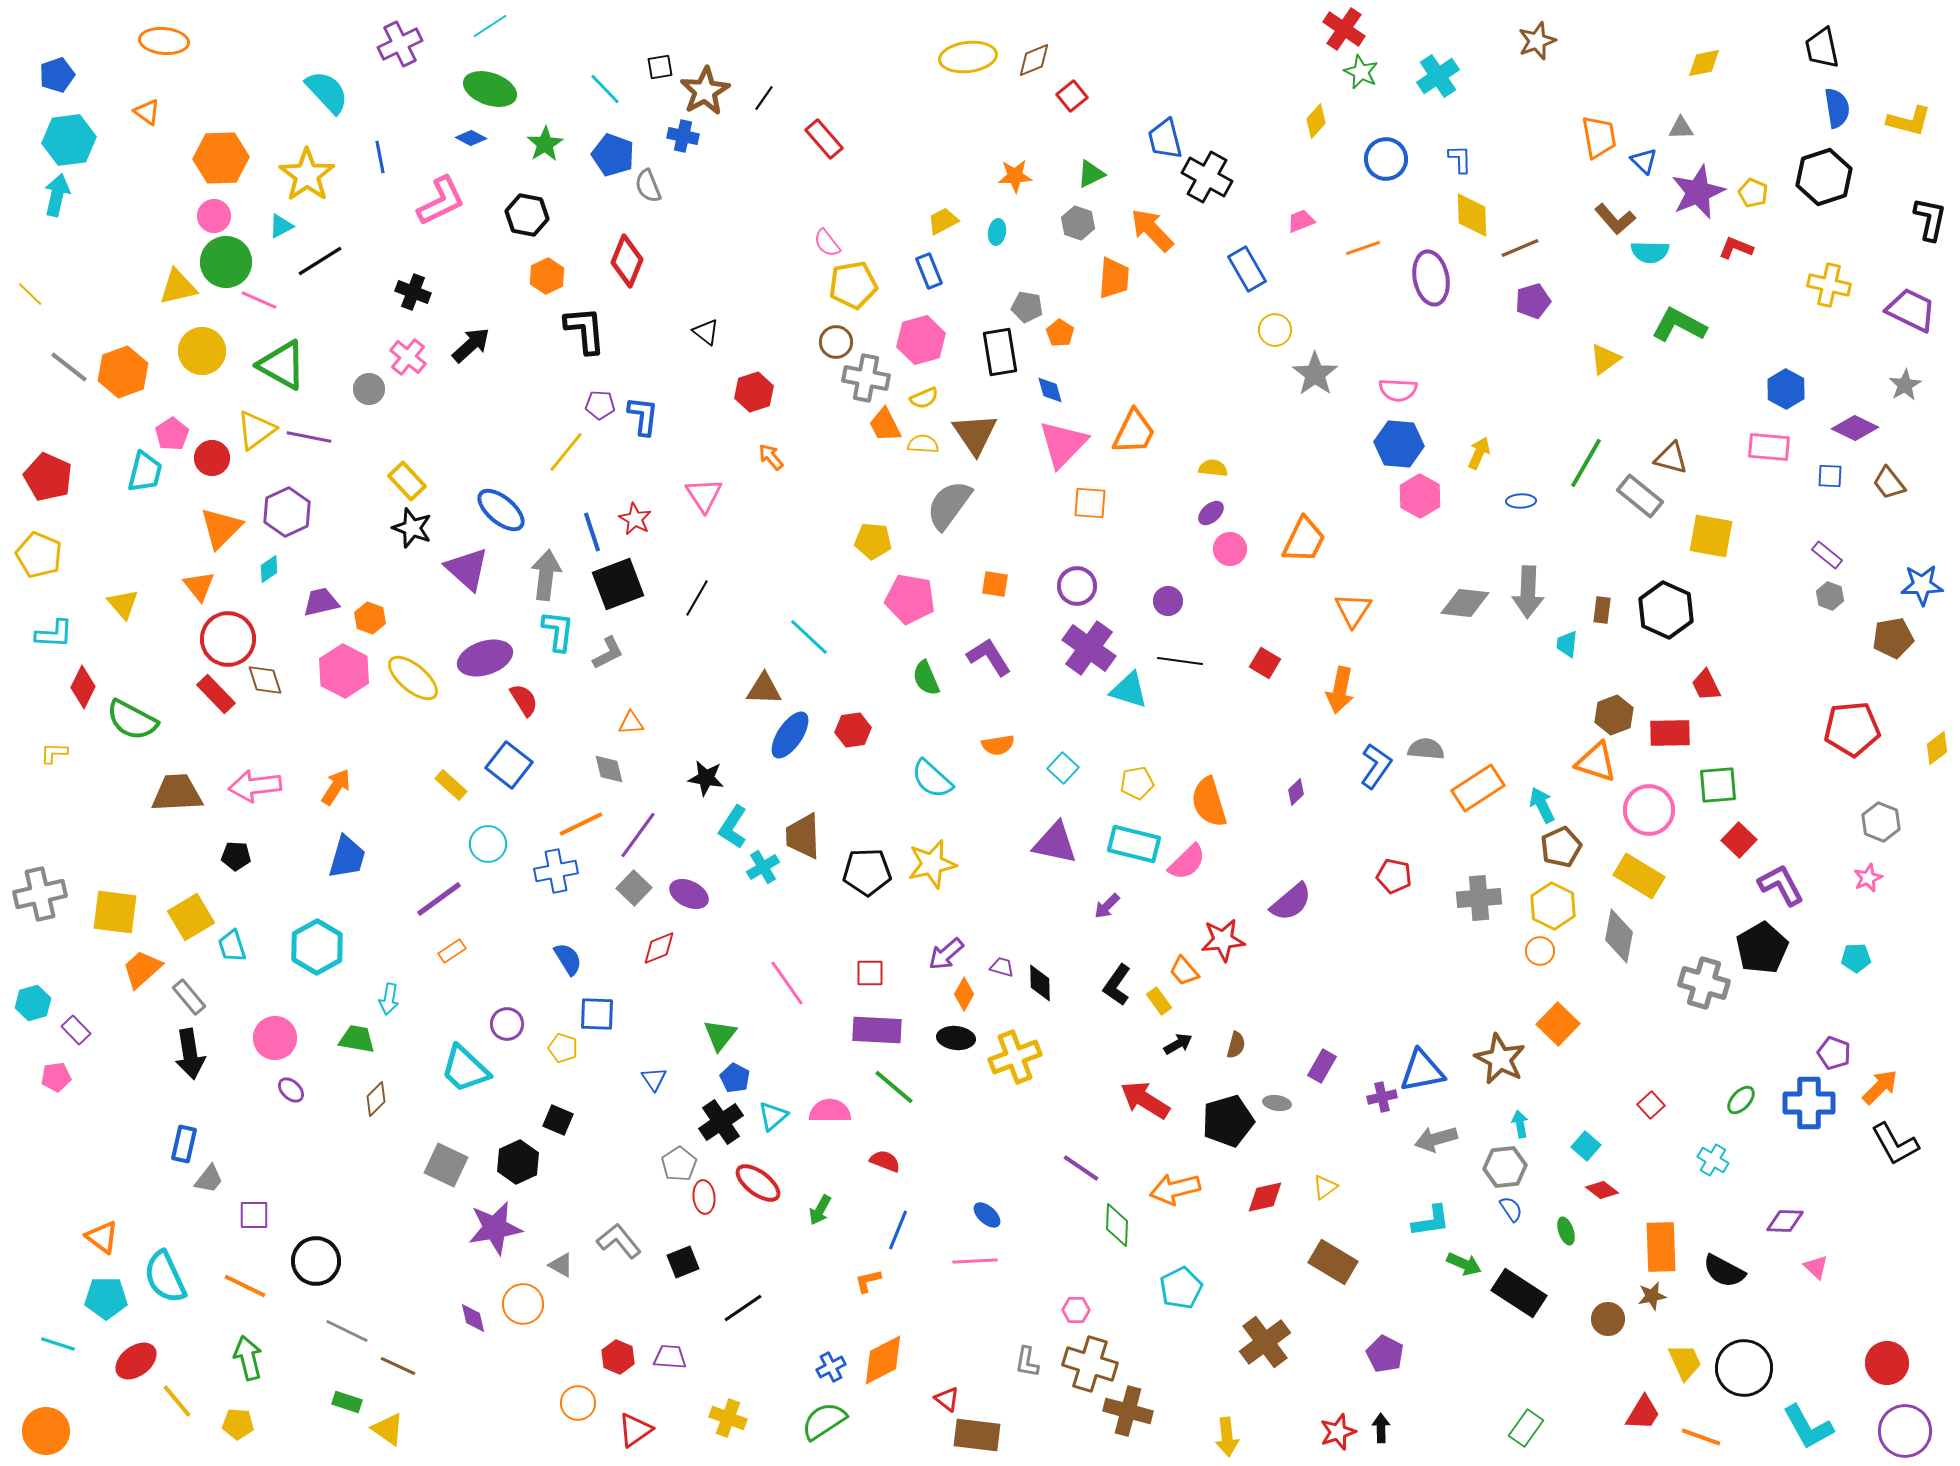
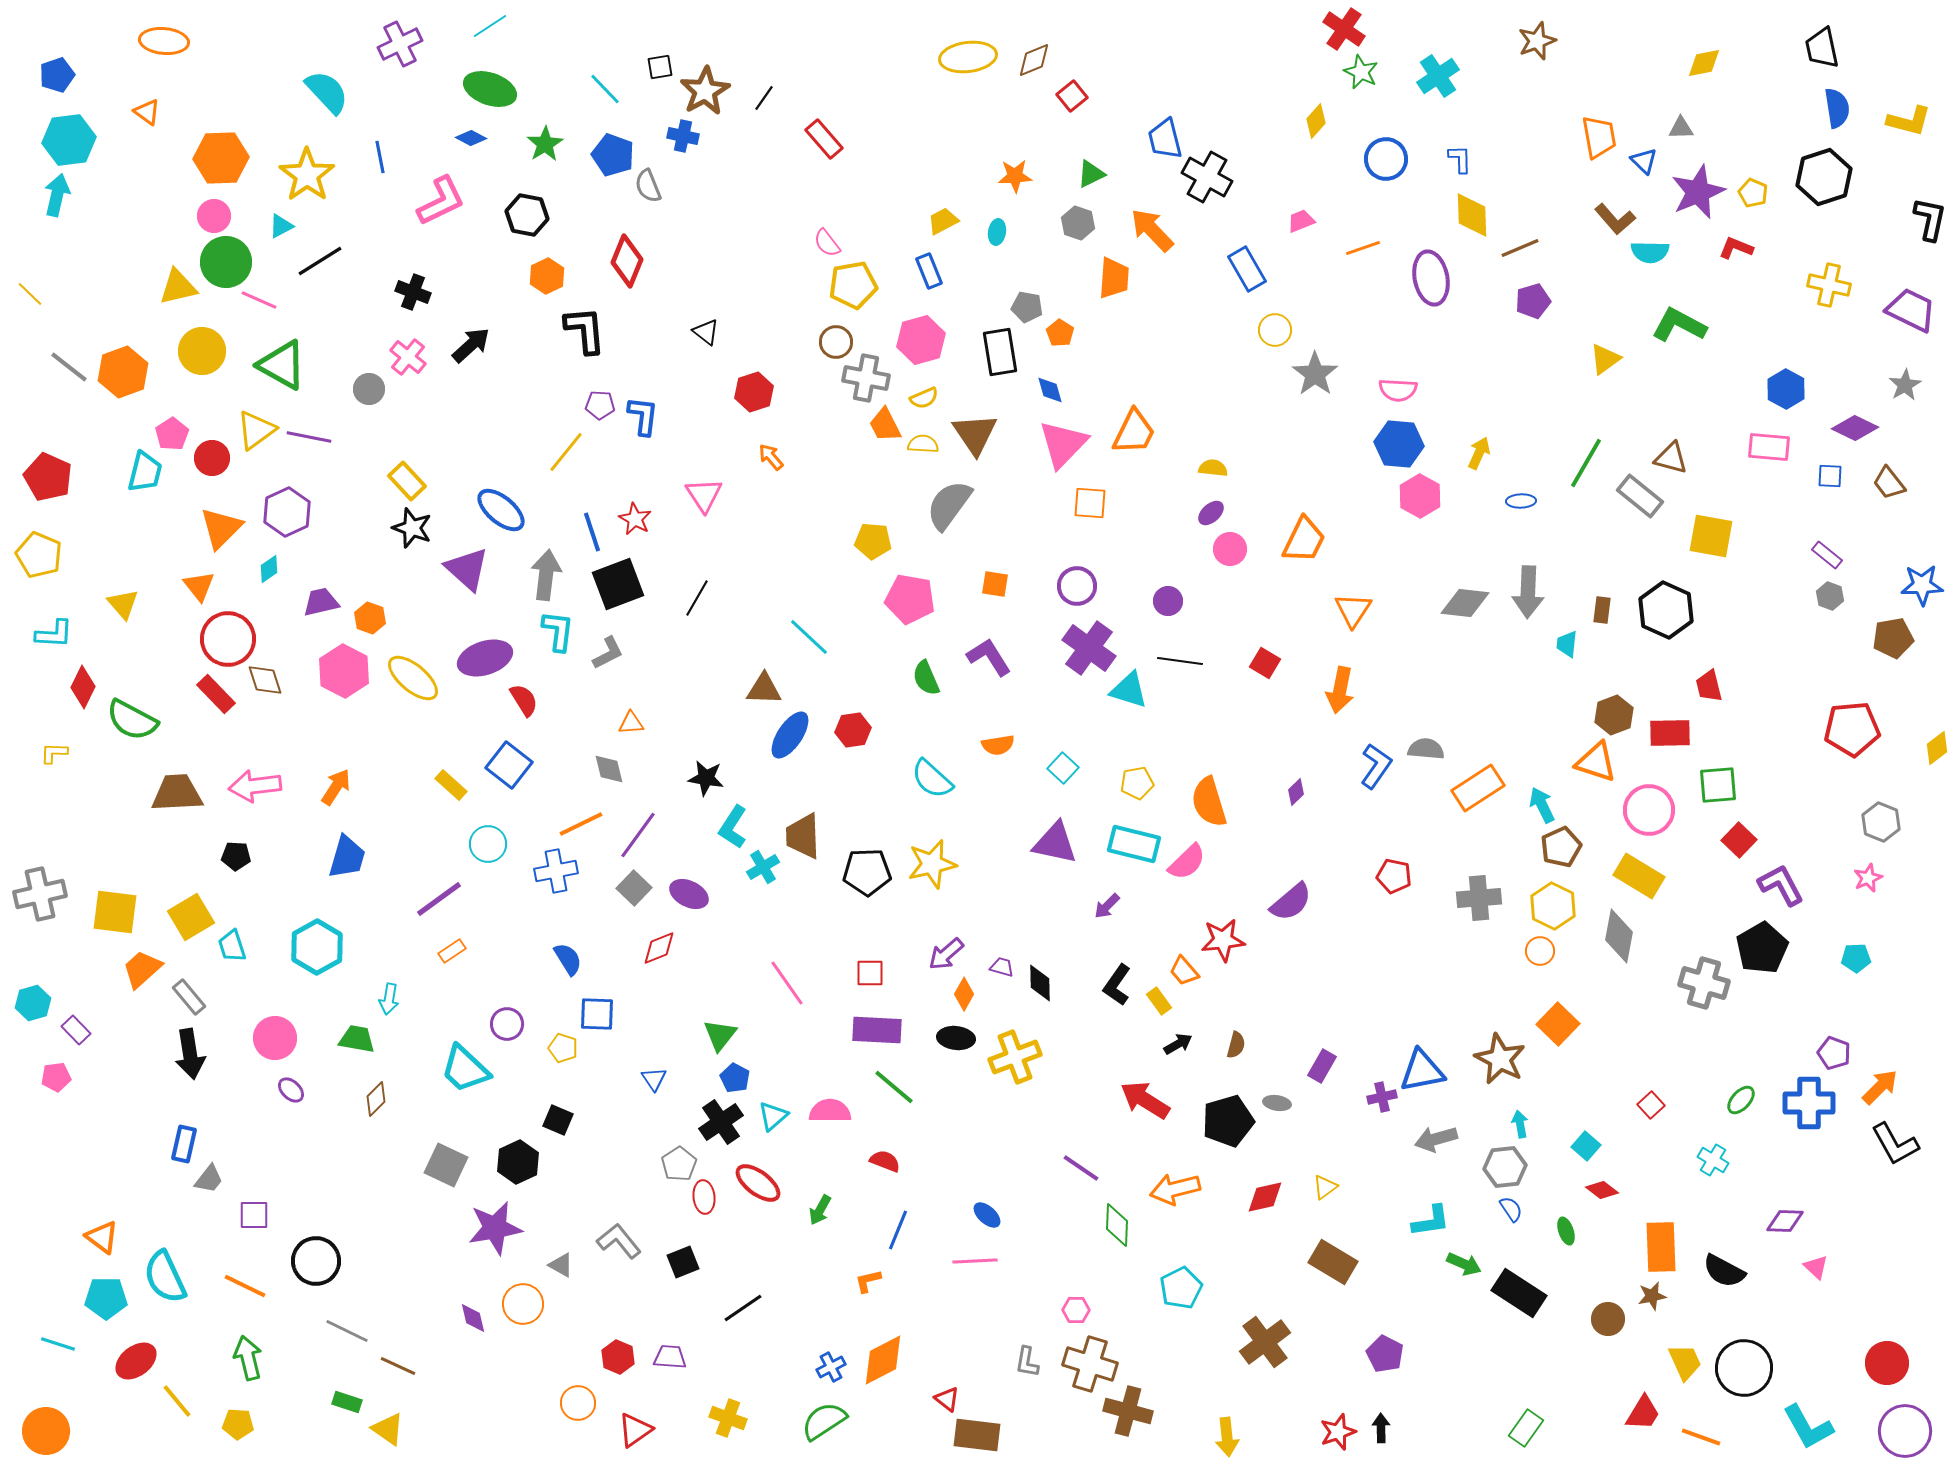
red trapezoid at (1706, 685): moved 3 px right, 1 px down; rotated 12 degrees clockwise
